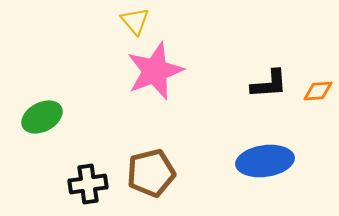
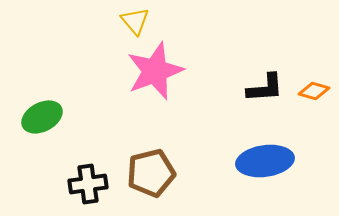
black L-shape: moved 4 px left, 4 px down
orange diamond: moved 4 px left; rotated 20 degrees clockwise
